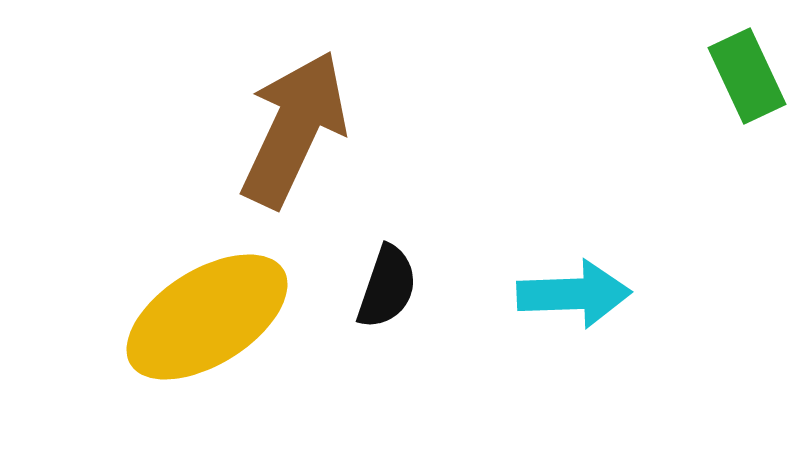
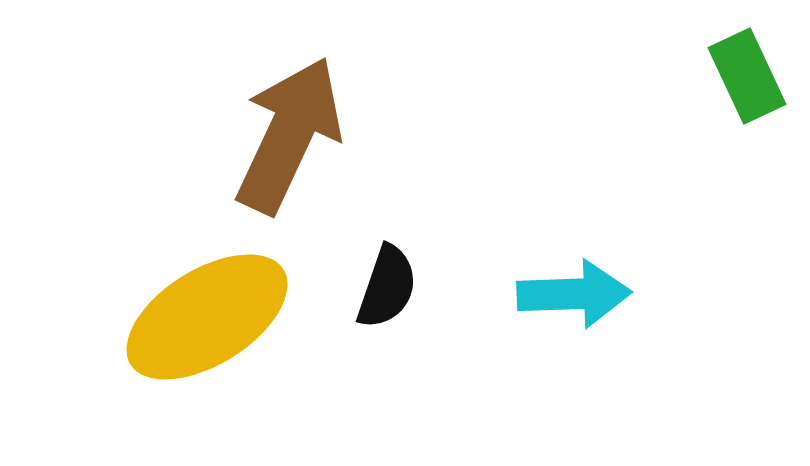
brown arrow: moved 5 px left, 6 px down
